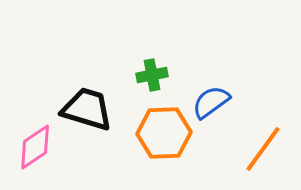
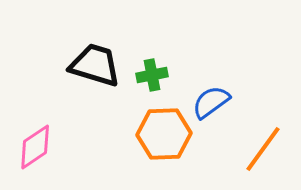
black trapezoid: moved 8 px right, 44 px up
orange hexagon: moved 1 px down
